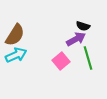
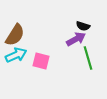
pink square: moved 20 px left; rotated 36 degrees counterclockwise
